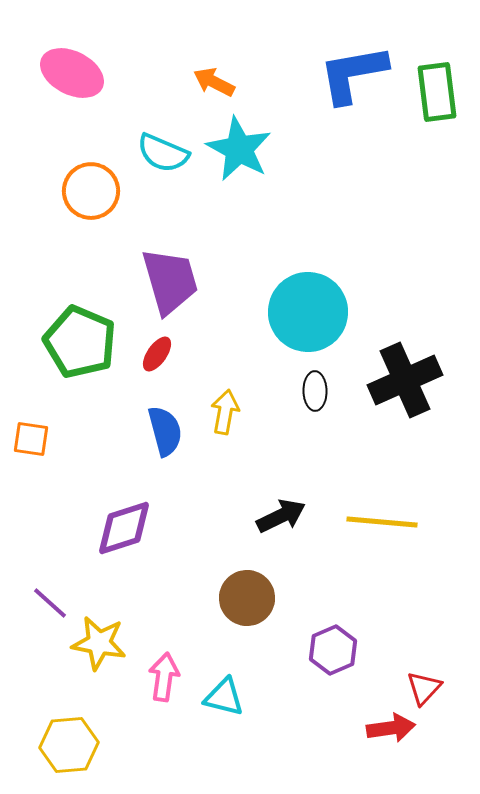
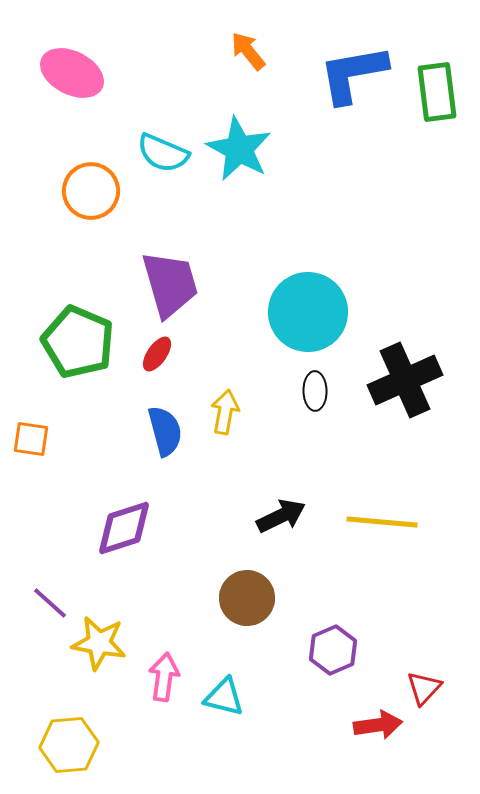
orange arrow: moved 34 px right, 31 px up; rotated 24 degrees clockwise
purple trapezoid: moved 3 px down
green pentagon: moved 2 px left
red arrow: moved 13 px left, 3 px up
